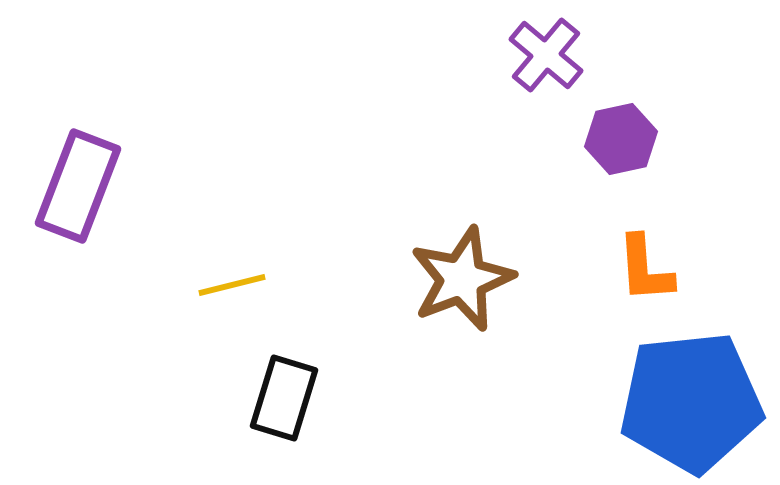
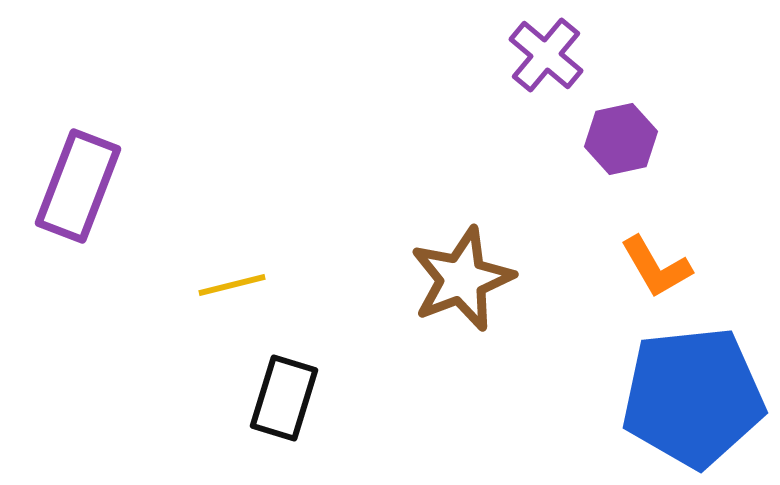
orange L-shape: moved 11 px right, 2 px up; rotated 26 degrees counterclockwise
blue pentagon: moved 2 px right, 5 px up
